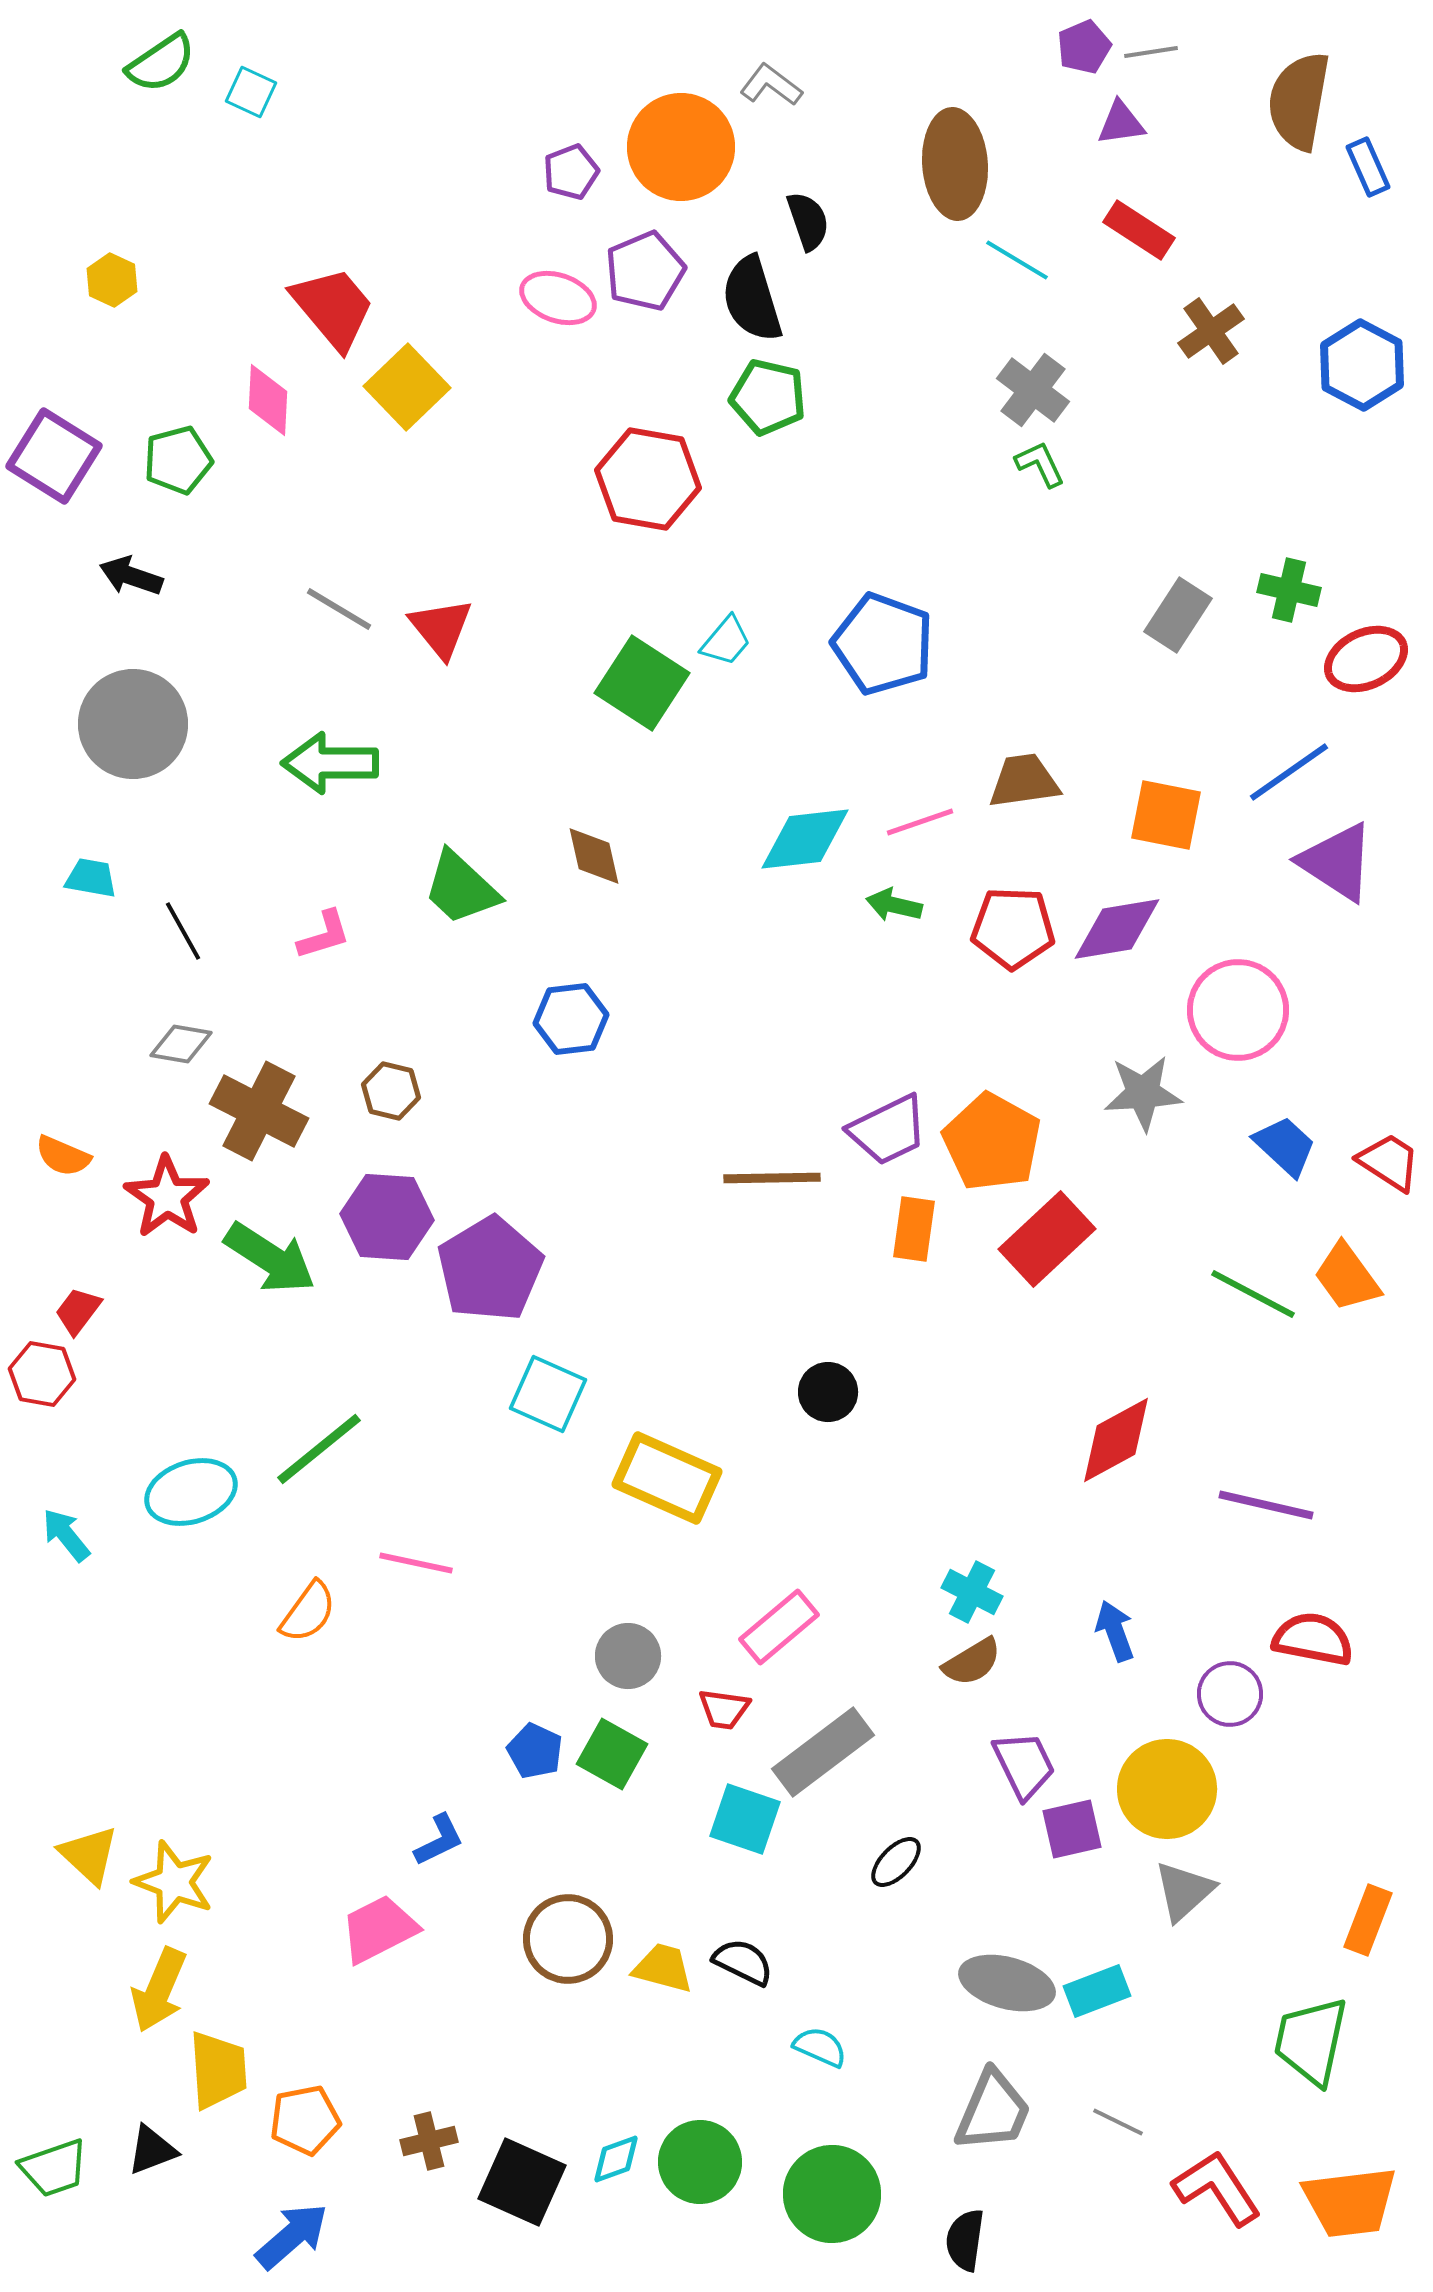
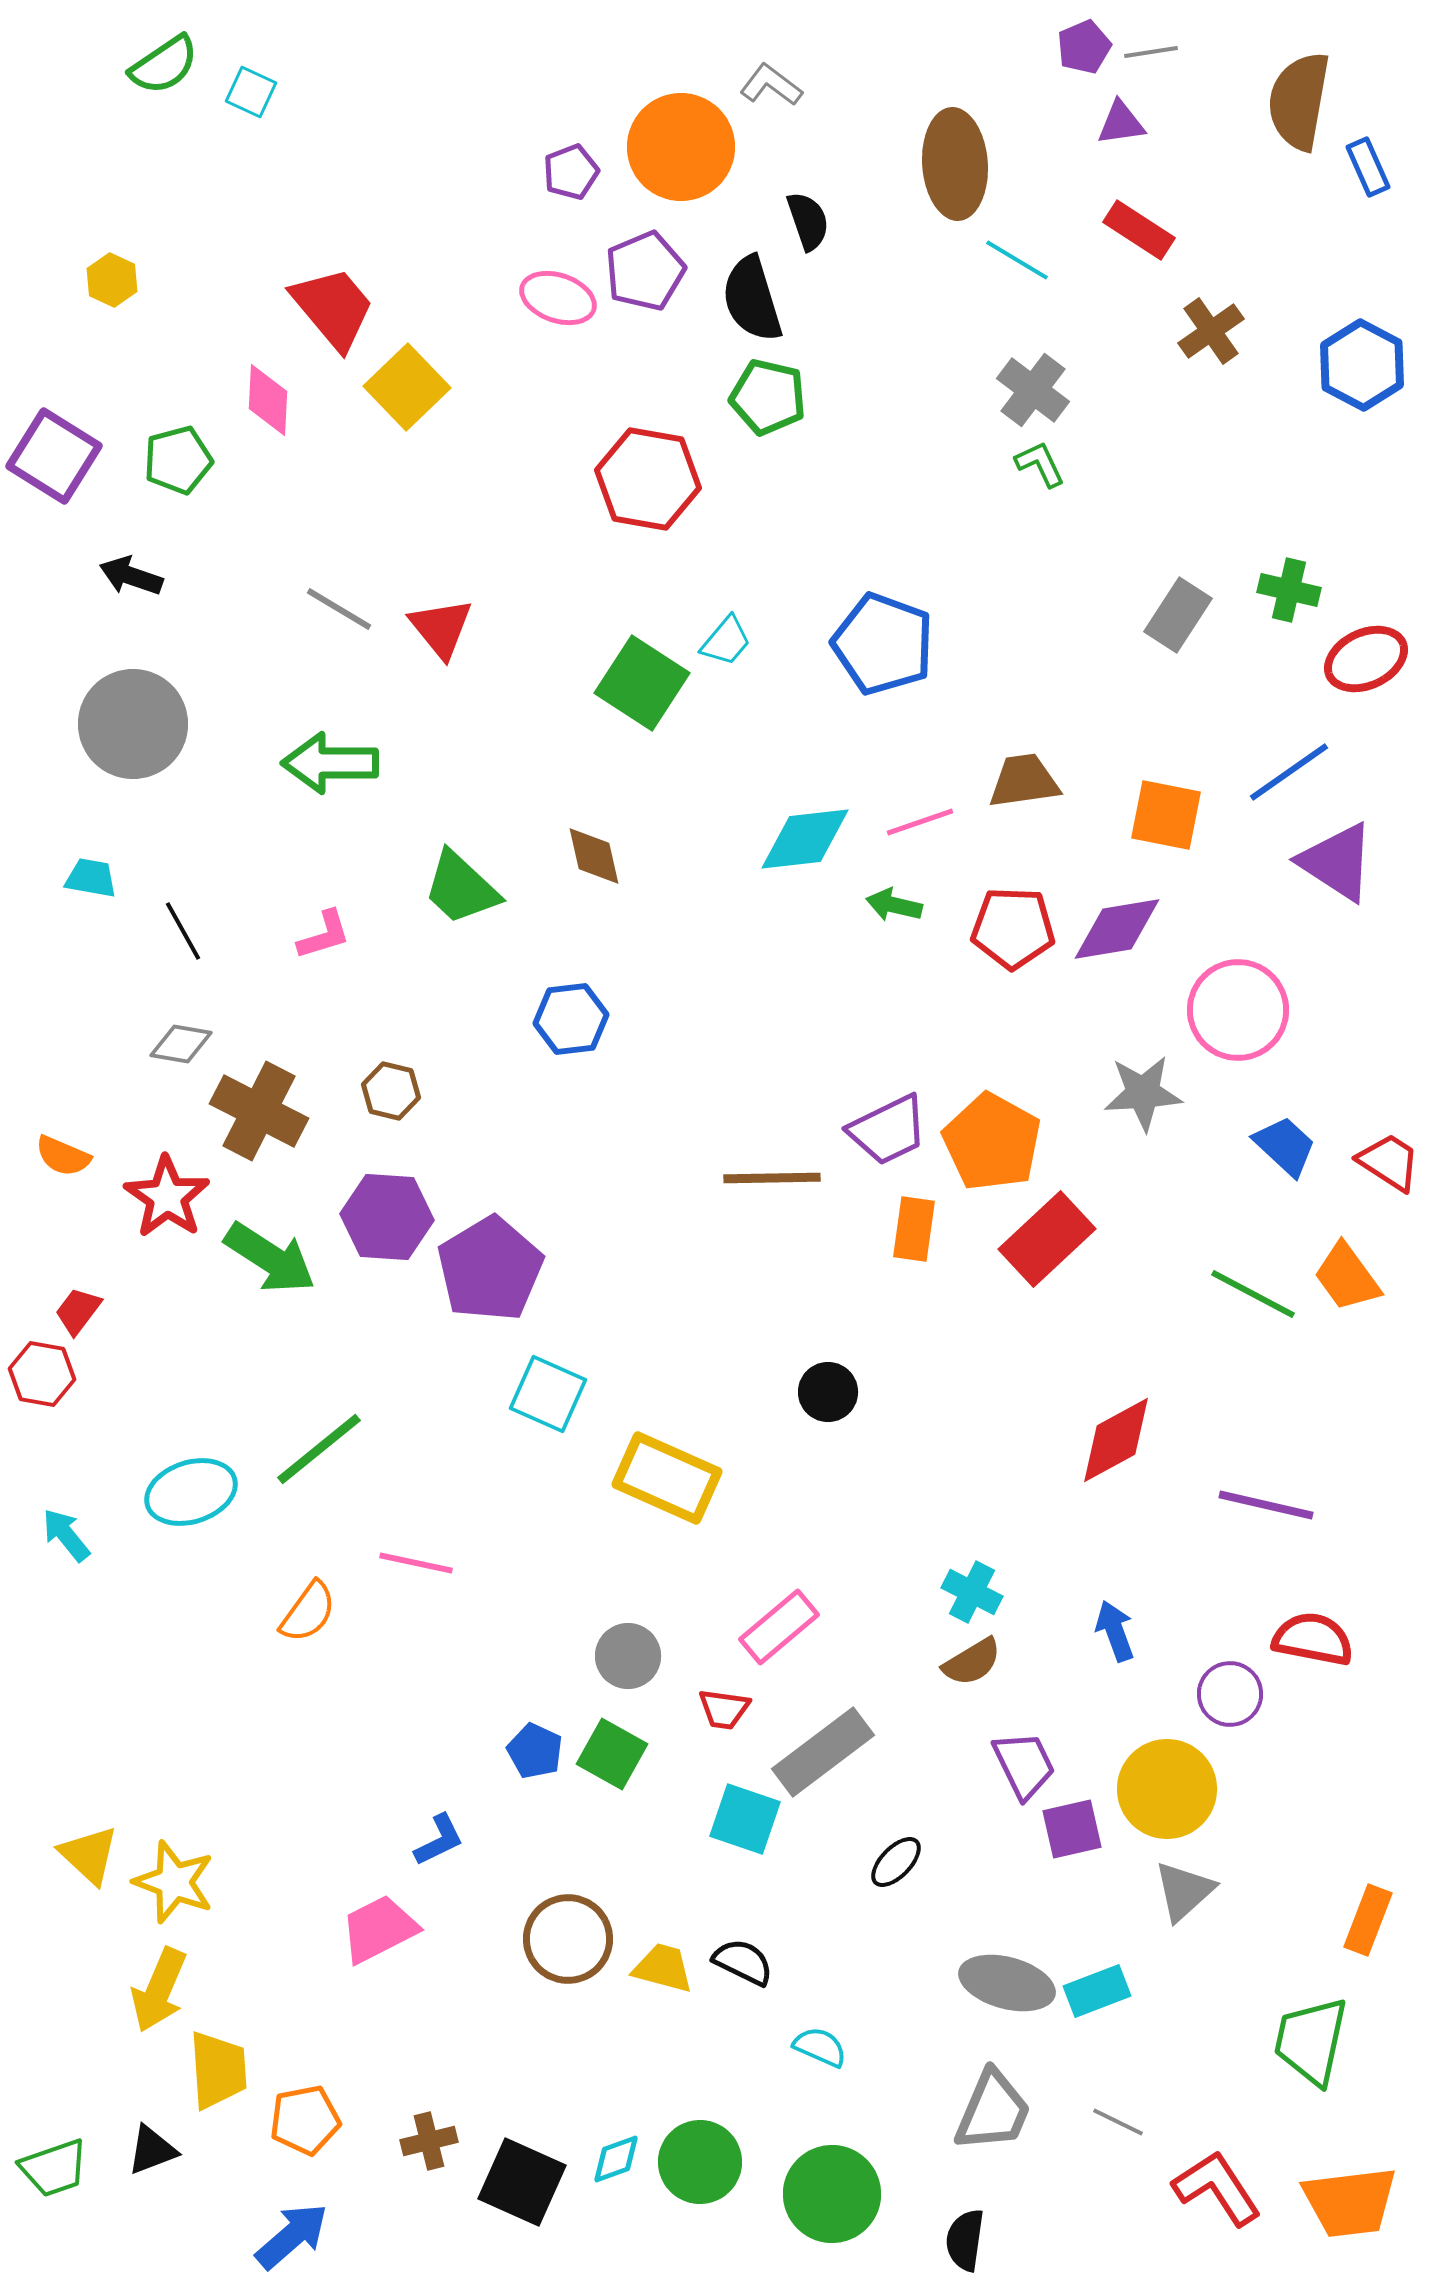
green semicircle at (161, 63): moved 3 px right, 2 px down
